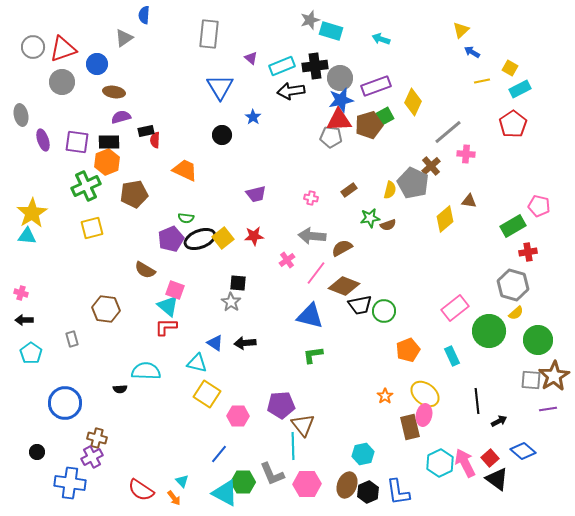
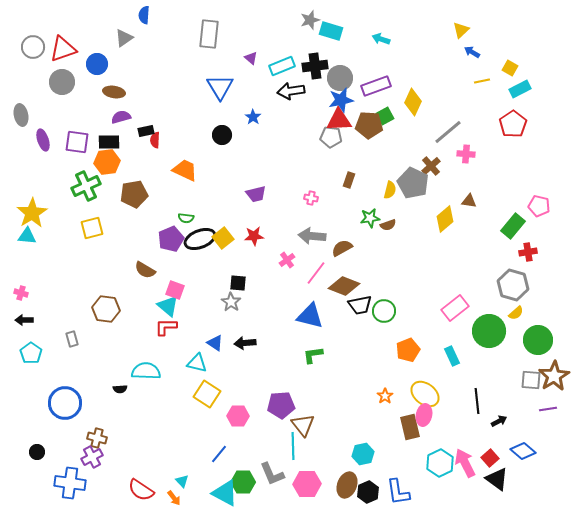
brown pentagon at (369, 125): rotated 20 degrees clockwise
orange hexagon at (107, 162): rotated 15 degrees clockwise
brown rectangle at (349, 190): moved 10 px up; rotated 35 degrees counterclockwise
green rectangle at (513, 226): rotated 20 degrees counterclockwise
